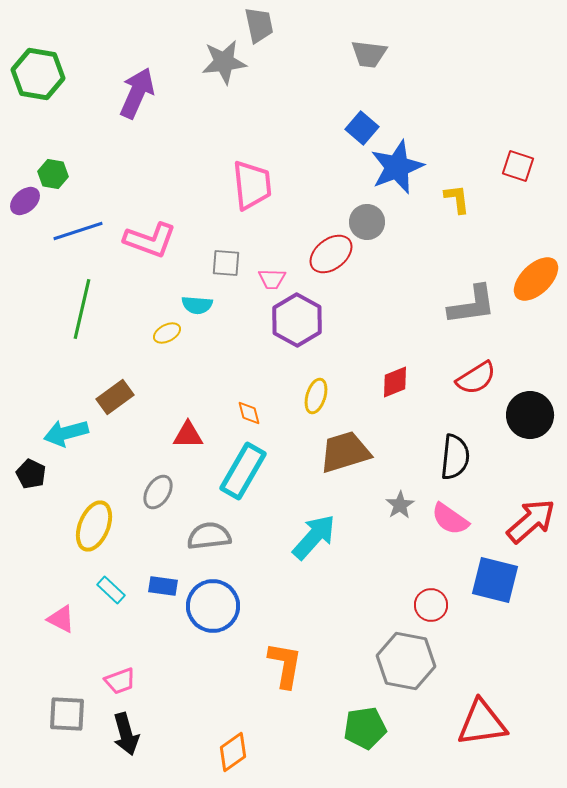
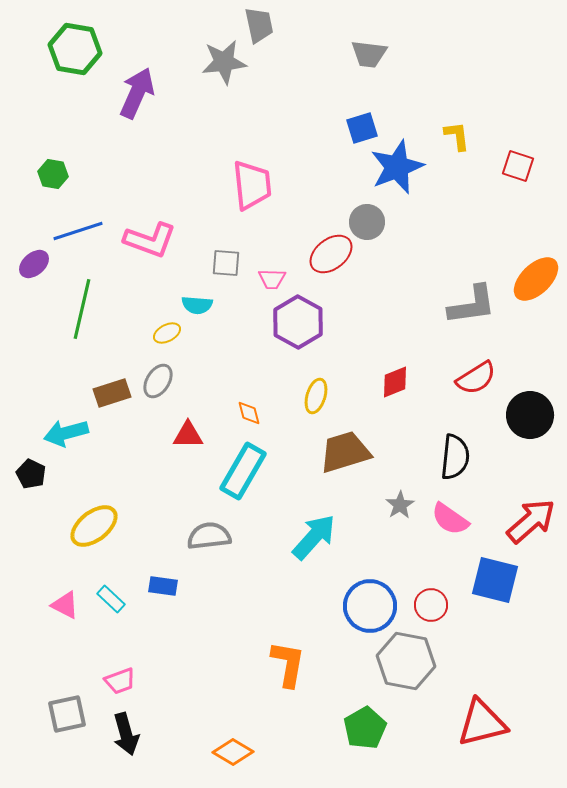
green hexagon at (38, 74): moved 37 px right, 25 px up
blue square at (362, 128): rotated 32 degrees clockwise
yellow L-shape at (457, 199): moved 63 px up
purple ellipse at (25, 201): moved 9 px right, 63 px down
purple hexagon at (297, 320): moved 1 px right, 2 px down
brown rectangle at (115, 397): moved 3 px left, 4 px up; rotated 18 degrees clockwise
gray ellipse at (158, 492): moved 111 px up
yellow ellipse at (94, 526): rotated 30 degrees clockwise
cyan rectangle at (111, 590): moved 9 px down
blue circle at (213, 606): moved 157 px right
pink triangle at (61, 619): moved 4 px right, 14 px up
orange L-shape at (285, 665): moved 3 px right, 1 px up
gray square at (67, 714): rotated 15 degrees counterclockwise
red triangle at (482, 723): rotated 6 degrees counterclockwise
green pentagon at (365, 728): rotated 21 degrees counterclockwise
orange diamond at (233, 752): rotated 66 degrees clockwise
